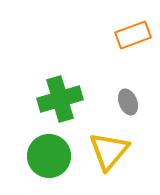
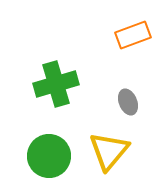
green cross: moved 4 px left, 15 px up
